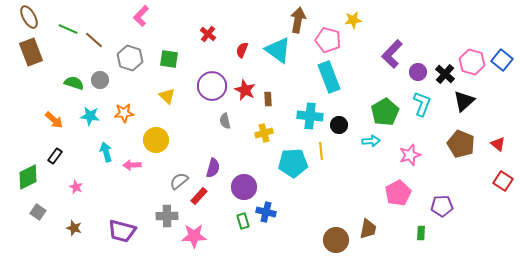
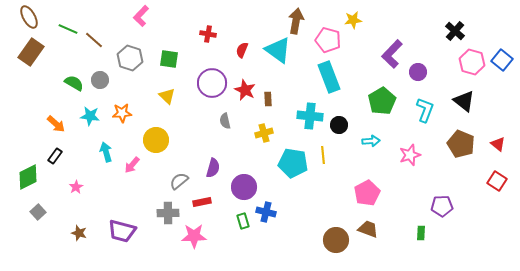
brown arrow at (298, 20): moved 2 px left, 1 px down
red cross at (208, 34): rotated 28 degrees counterclockwise
brown rectangle at (31, 52): rotated 56 degrees clockwise
black cross at (445, 74): moved 10 px right, 43 px up
green semicircle at (74, 83): rotated 12 degrees clockwise
purple circle at (212, 86): moved 3 px up
black triangle at (464, 101): rotated 40 degrees counterclockwise
cyan L-shape at (422, 104): moved 3 px right, 6 px down
green pentagon at (385, 112): moved 3 px left, 11 px up
orange star at (124, 113): moved 2 px left
orange arrow at (54, 120): moved 2 px right, 4 px down
yellow line at (321, 151): moved 2 px right, 4 px down
cyan pentagon at (293, 163): rotated 12 degrees clockwise
pink arrow at (132, 165): rotated 48 degrees counterclockwise
red square at (503, 181): moved 6 px left
pink star at (76, 187): rotated 16 degrees clockwise
pink pentagon at (398, 193): moved 31 px left
red rectangle at (199, 196): moved 3 px right, 6 px down; rotated 36 degrees clockwise
gray square at (38, 212): rotated 14 degrees clockwise
gray cross at (167, 216): moved 1 px right, 3 px up
brown star at (74, 228): moved 5 px right, 5 px down
brown trapezoid at (368, 229): rotated 80 degrees counterclockwise
